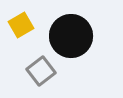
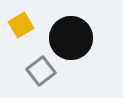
black circle: moved 2 px down
